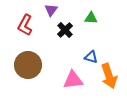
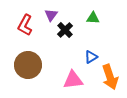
purple triangle: moved 5 px down
green triangle: moved 2 px right
blue triangle: rotated 48 degrees counterclockwise
orange arrow: moved 1 px right, 1 px down
